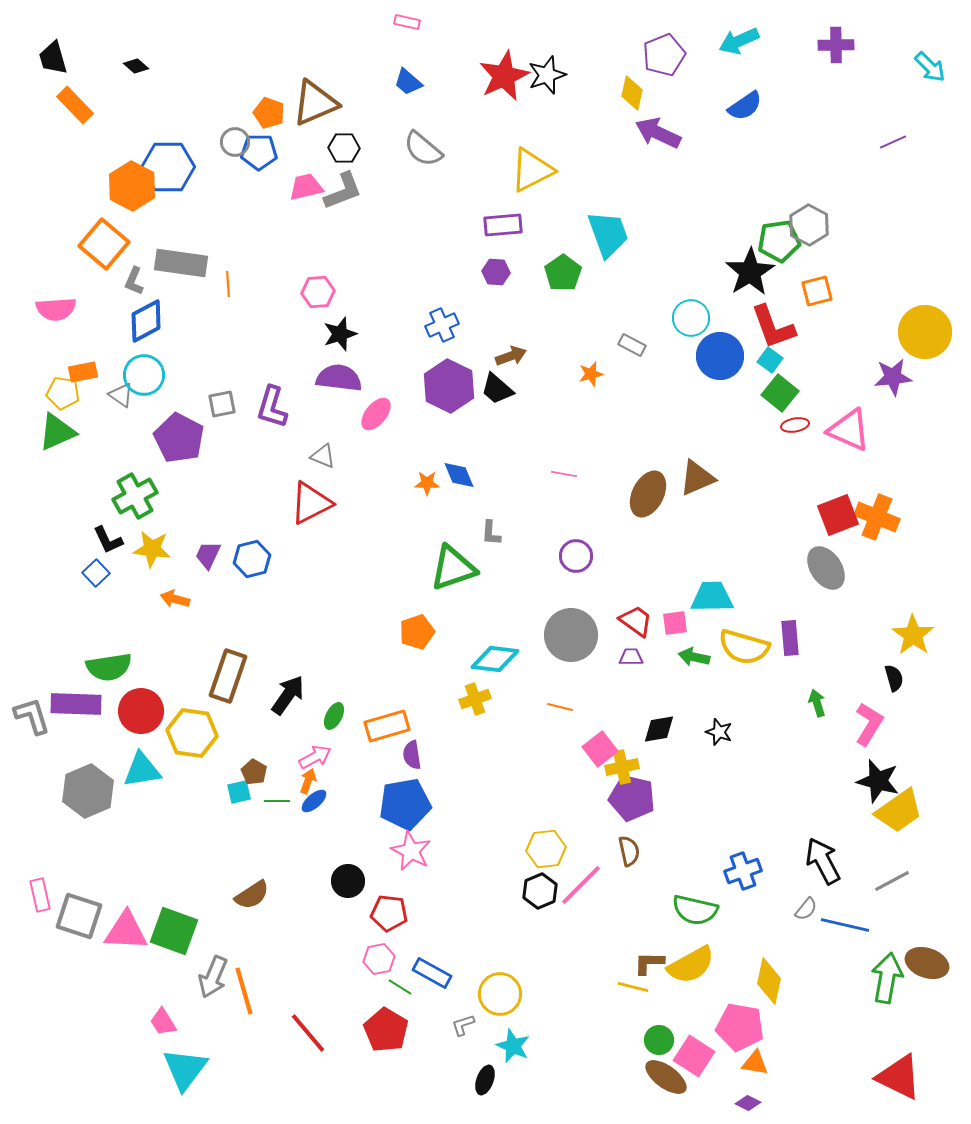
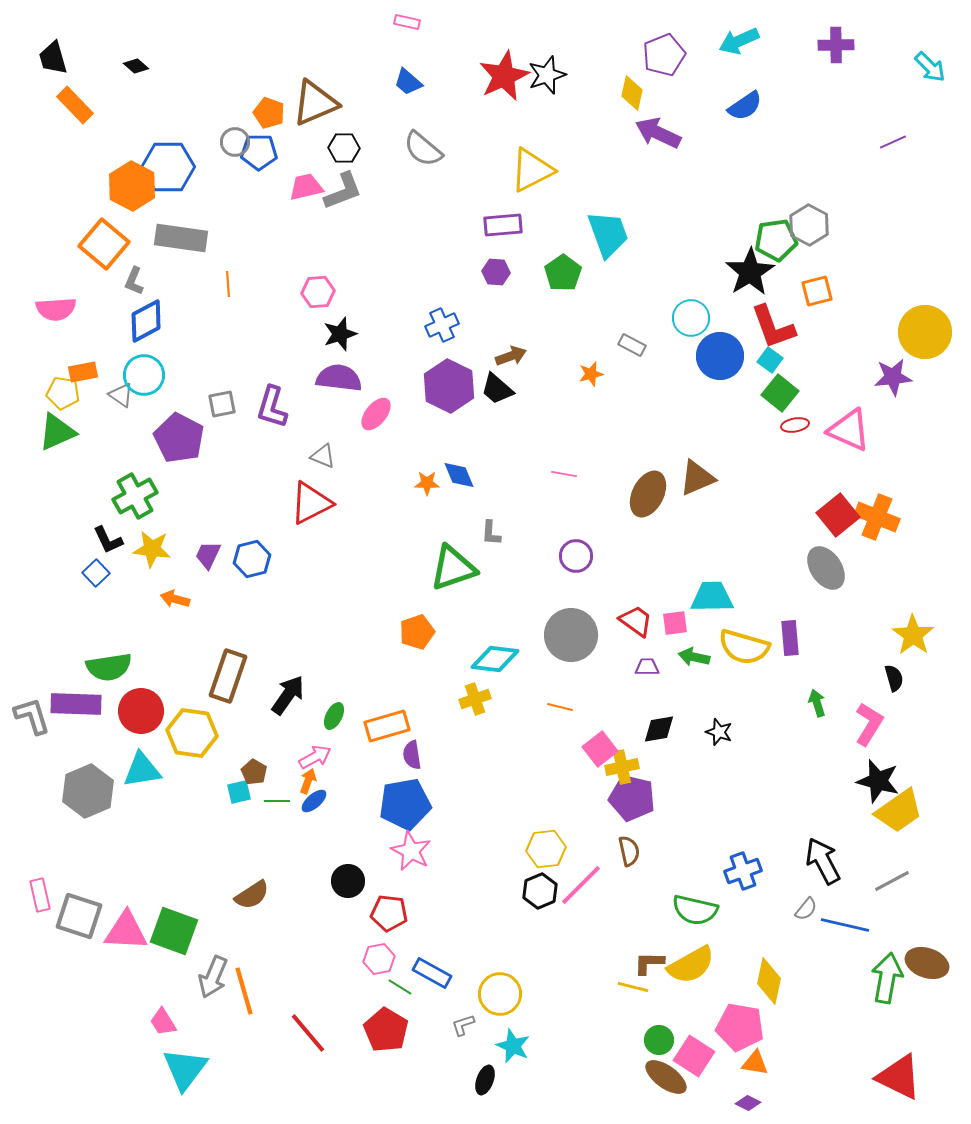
green pentagon at (779, 241): moved 3 px left, 1 px up
gray rectangle at (181, 263): moved 25 px up
red square at (838, 515): rotated 18 degrees counterclockwise
purple trapezoid at (631, 657): moved 16 px right, 10 px down
